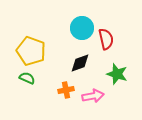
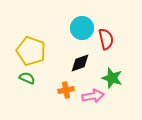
green star: moved 5 px left, 4 px down
